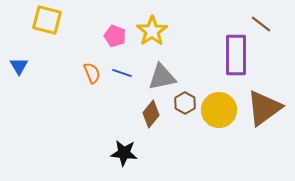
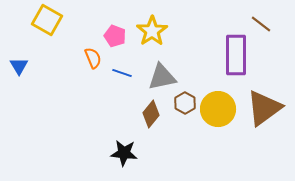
yellow square: rotated 16 degrees clockwise
orange semicircle: moved 1 px right, 15 px up
yellow circle: moved 1 px left, 1 px up
